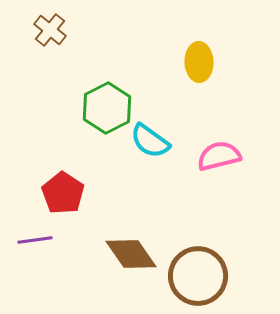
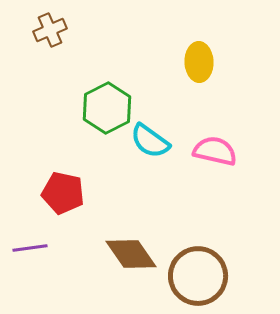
brown cross: rotated 28 degrees clockwise
pink semicircle: moved 4 px left, 5 px up; rotated 27 degrees clockwise
red pentagon: rotated 21 degrees counterclockwise
purple line: moved 5 px left, 8 px down
